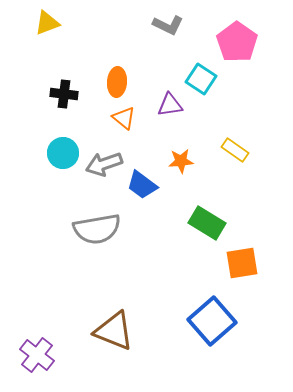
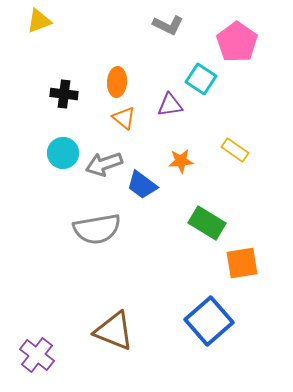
yellow triangle: moved 8 px left, 2 px up
blue square: moved 3 px left
